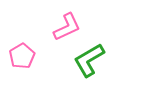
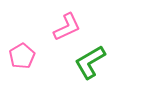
green L-shape: moved 1 px right, 2 px down
